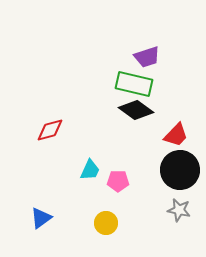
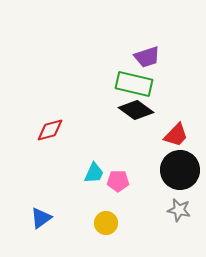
cyan trapezoid: moved 4 px right, 3 px down
